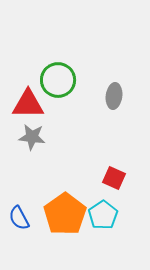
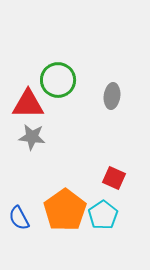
gray ellipse: moved 2 px left
orange pentagon: moved 4 px up
